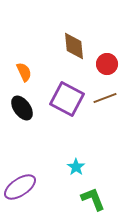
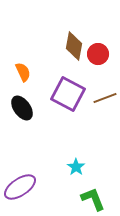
brown diamond: rotated 16 degrees clockwise
red circle: moved 9 px left, 10 px up
orange semicircle: moved 1 px left
purple square: moved 1 px right, 5 px up
